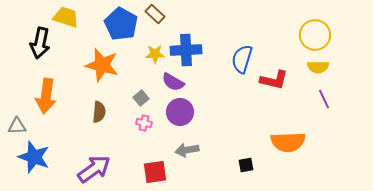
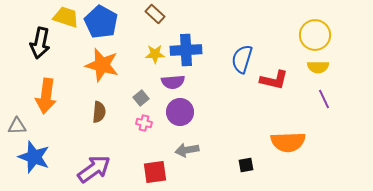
blue pentagon: moved 20 px left, 2 px up
purple semicircle: rotated 35 degrees counterclockwise
